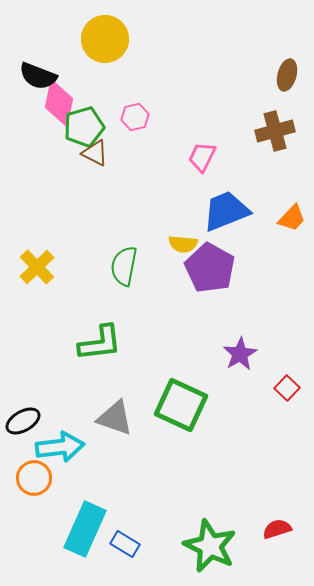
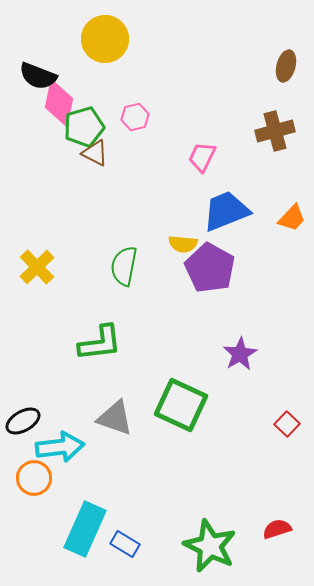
brown ellipse: moved 1 px left, 9 px up
red square: moved 36 px down
